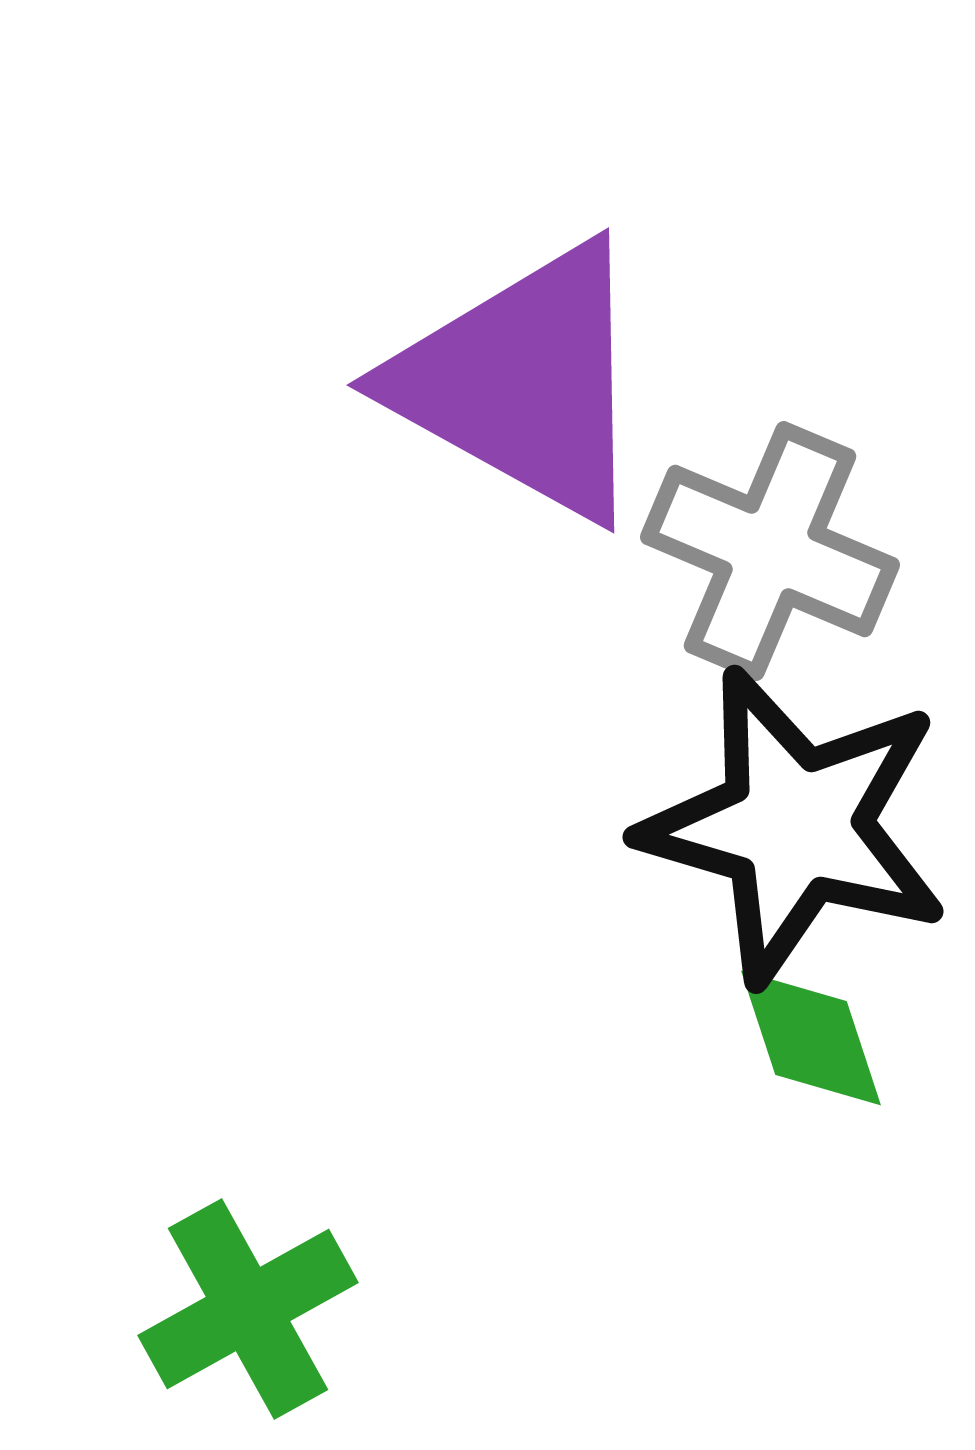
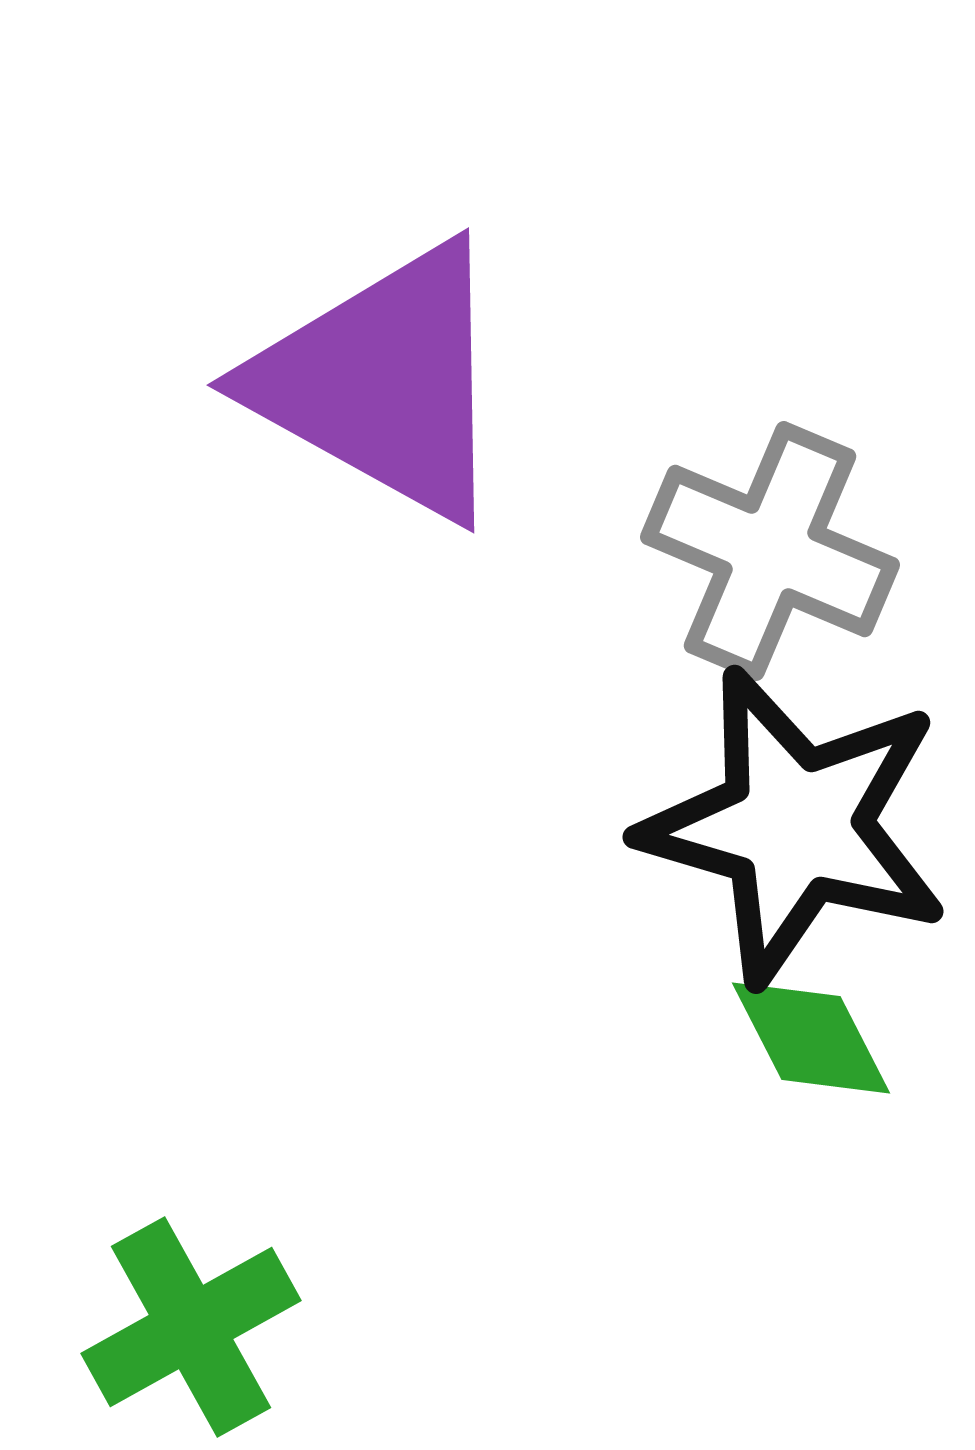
purple triangle: moved 140 px left
green diamond: rotated 9 degrees counterclockwise
green cross: moved 57 px left, 18 px down
